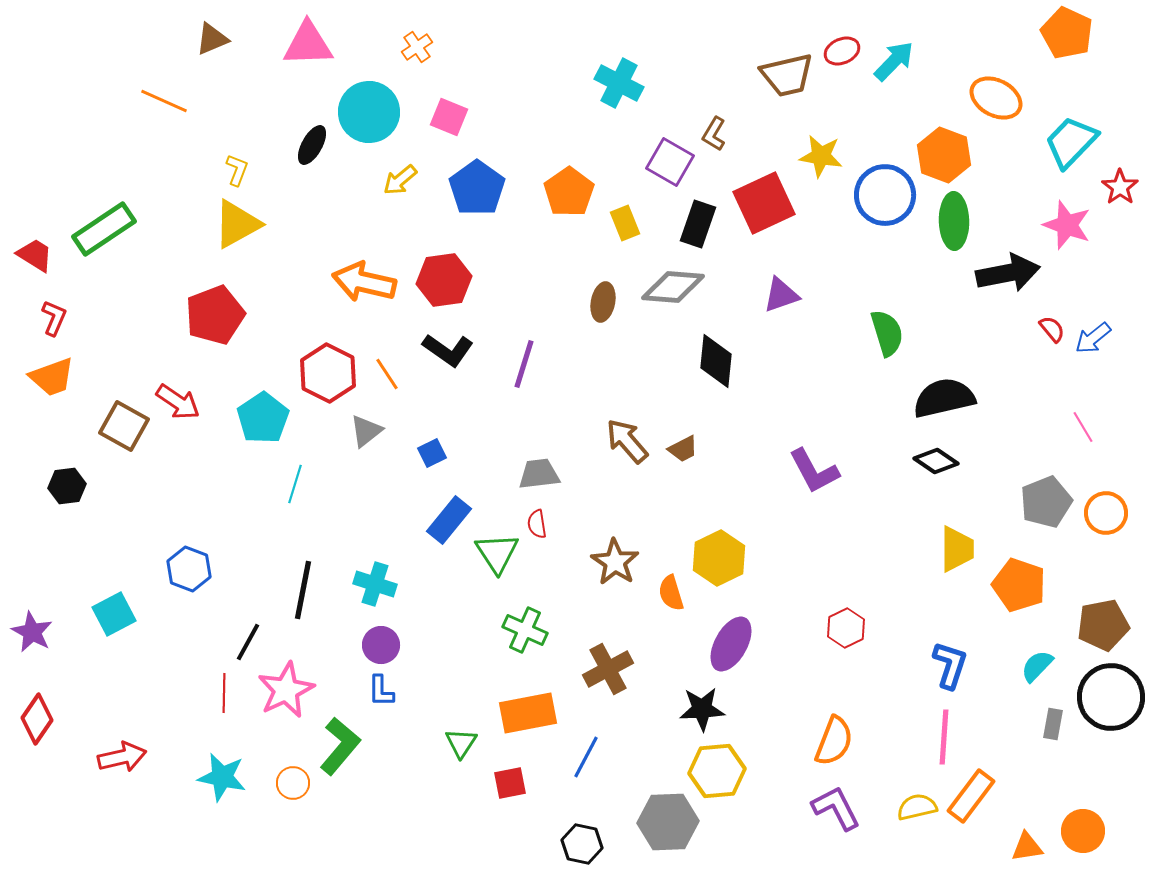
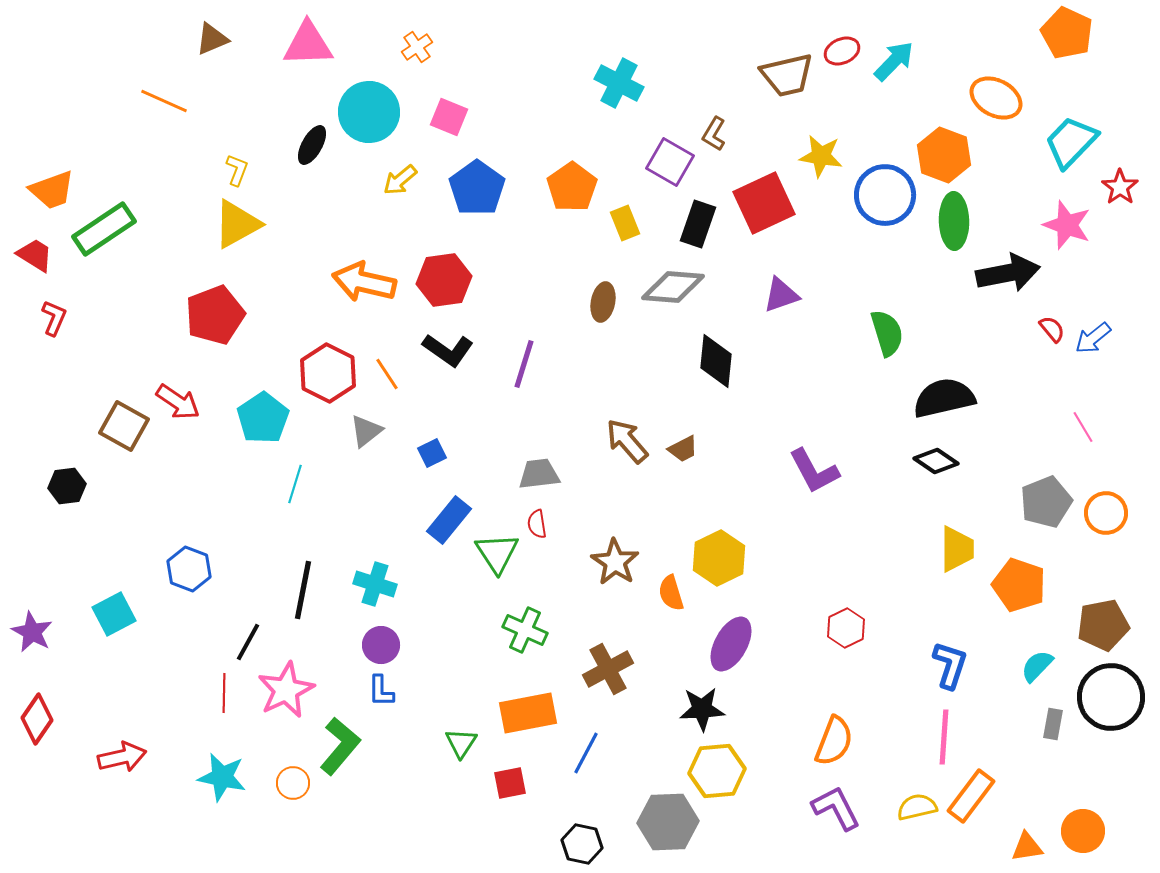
orange pentagon at (569, 192): moved 3 px right, 5 px up
orange trapezoid at (52, 377): moved 187 px up
blue line at (586, 757): moved 4 px up
